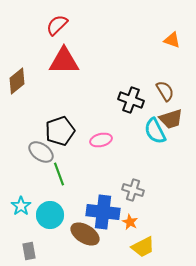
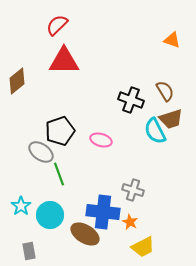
pink ellipse: rotated 30 degrees clockwise
